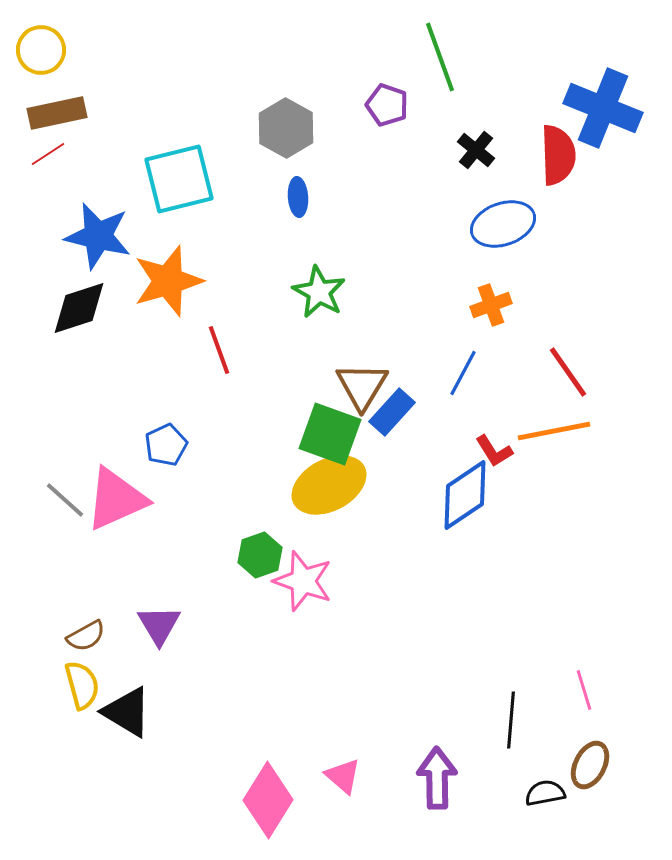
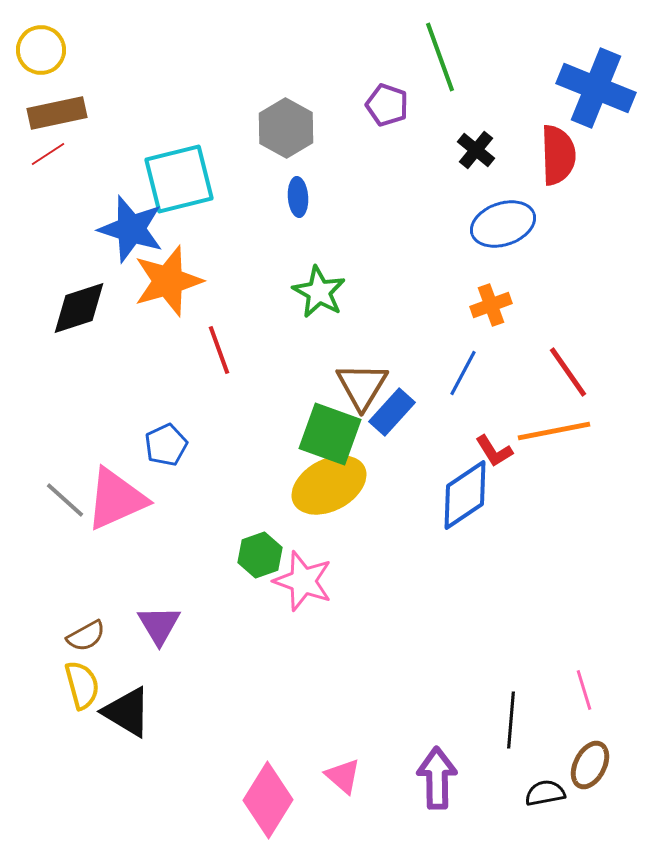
blue cross at (603, 108): moved 7 px left, 20 px up
blue star at (98, 236): moved 33 px right, 7 px up; rotated 4 degrees clockwise
